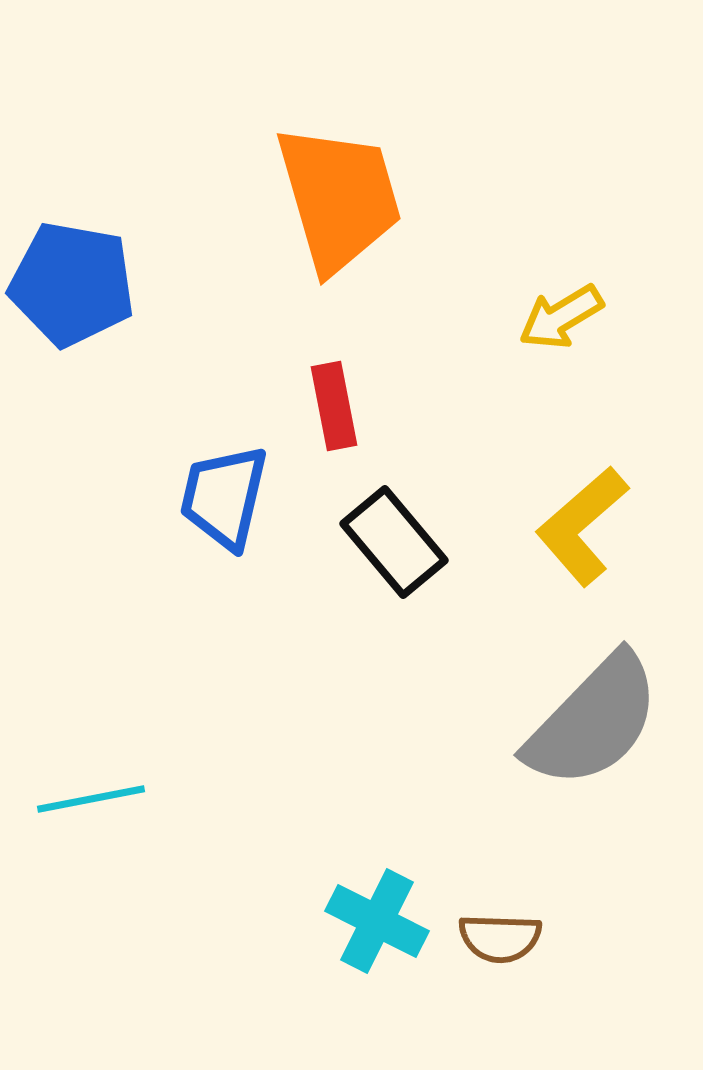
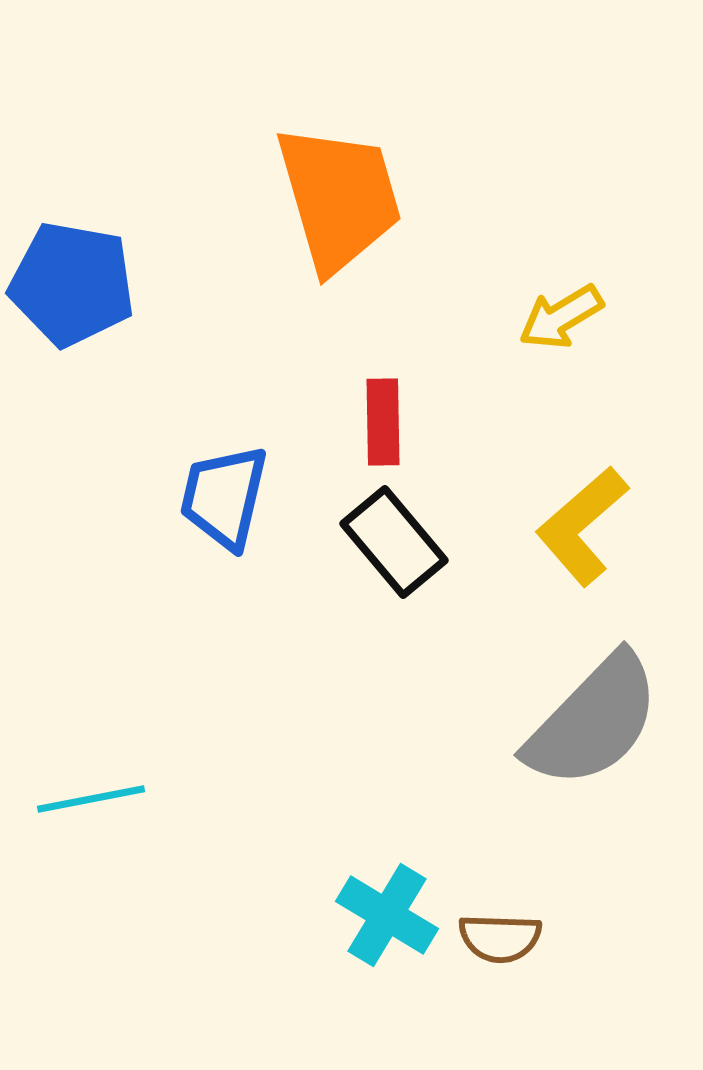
red rectangle: moved 49 px right, 16 px down; rotated 10 degrees clockwise
cyan cross: moved 10 px right, 6 px up; rotated 4 degrees clockwise
